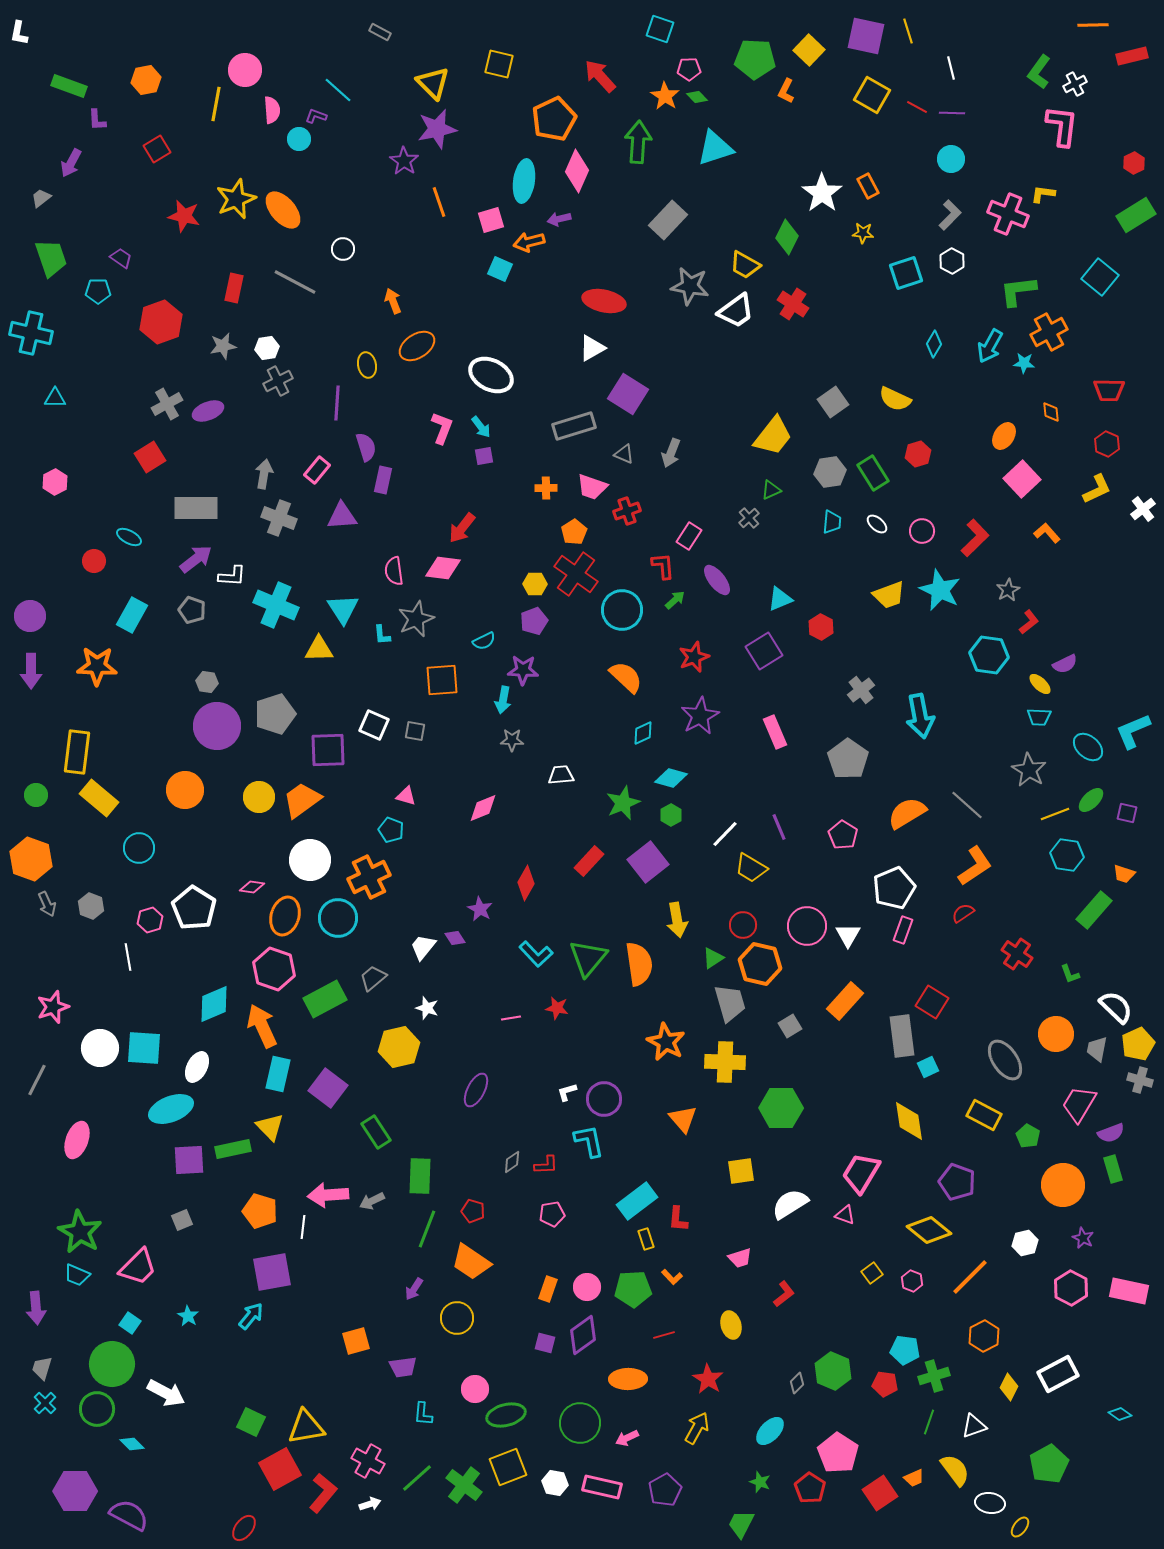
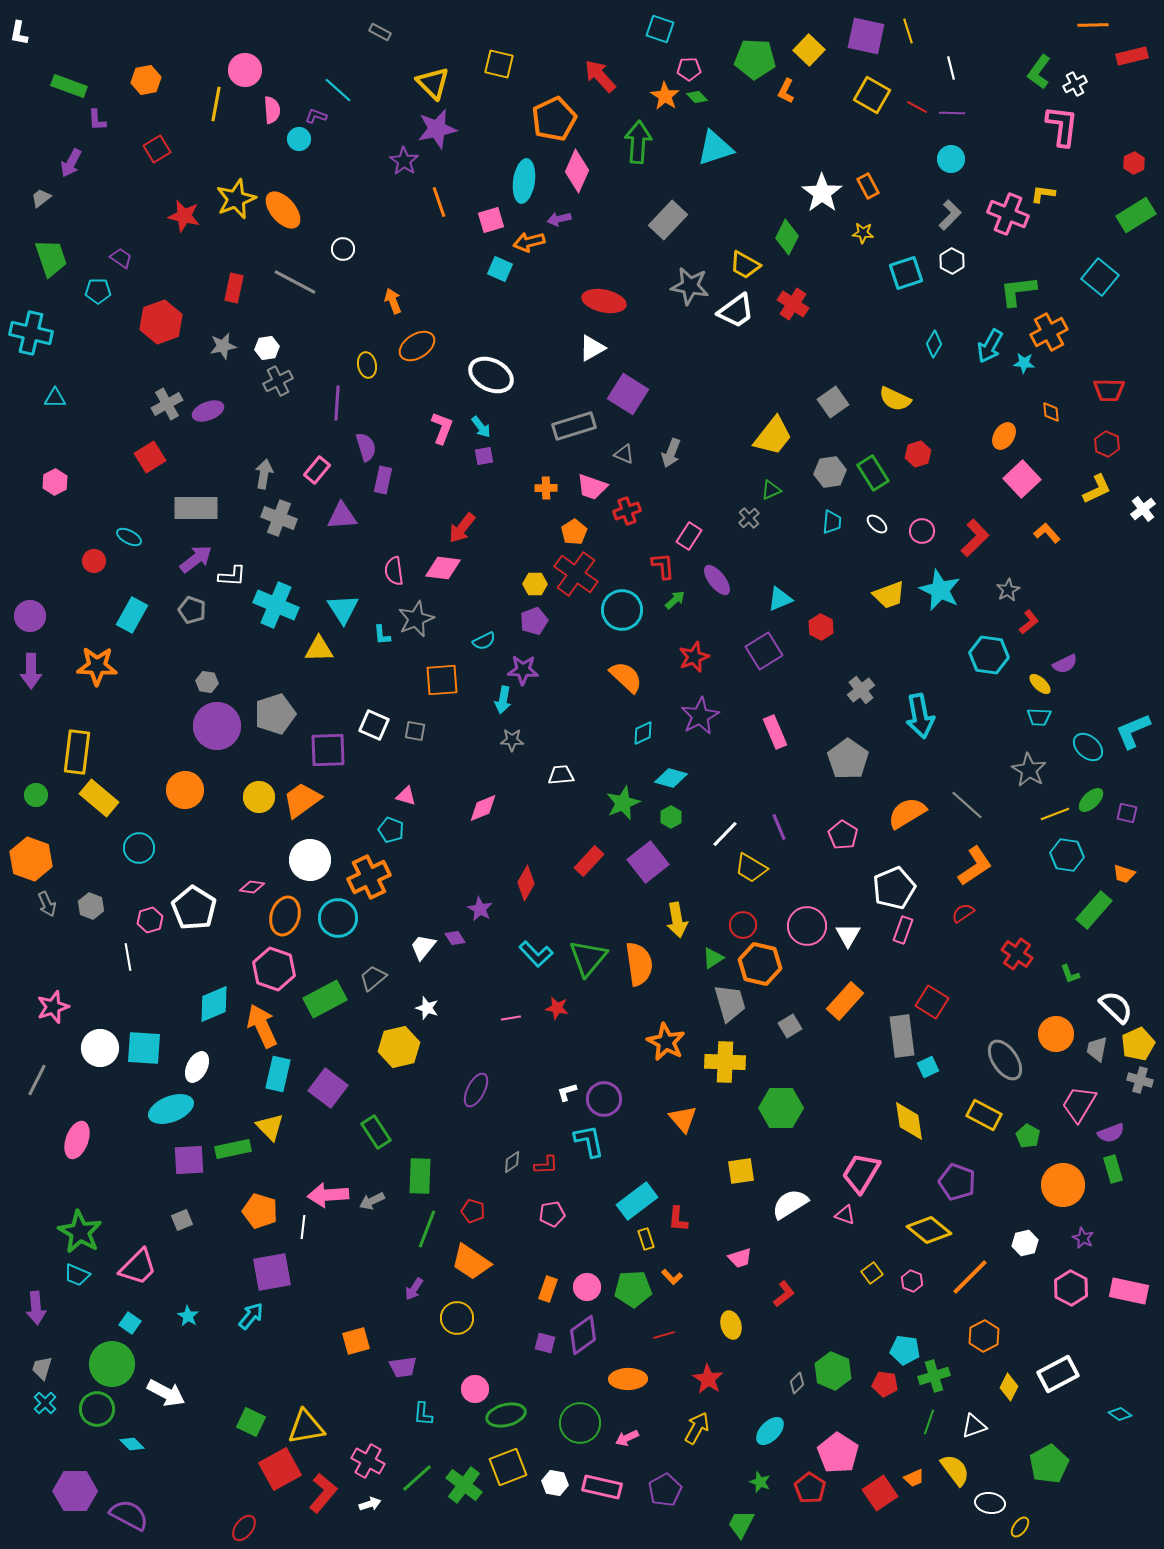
green hexagon at (671, 815): moved 2 px down
